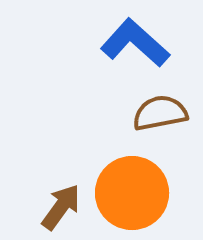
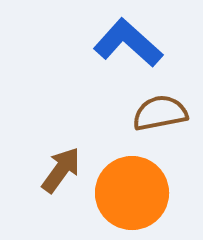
blue L-shape: moved 7 px left
brown arrow: moved 37 px up
